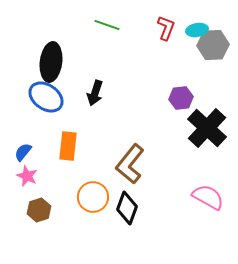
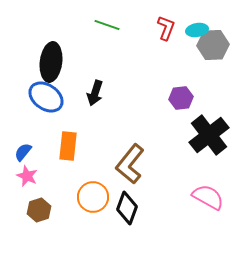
black cross: moved 2 px right, 7 px down; rotated 9 degrees clockwise
